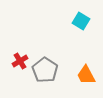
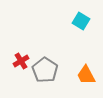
red cross: moved 1 px right
